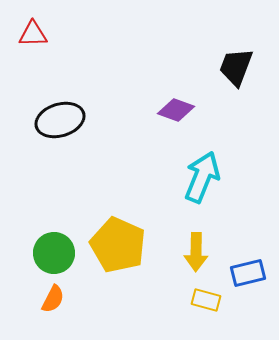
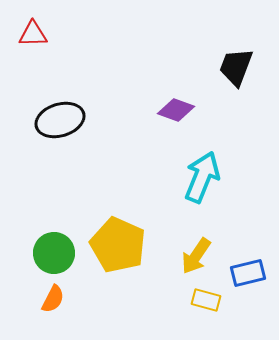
yellow arrow: moved 4 px down; rotated 33 degrees clockwise
